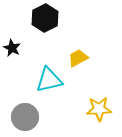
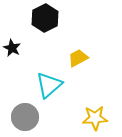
cyan triangle: moved 5 px down; rotated 28 degrees counterclockwise
yellow star: moved 4 px left, 9 px down
